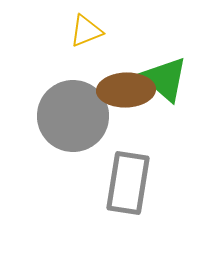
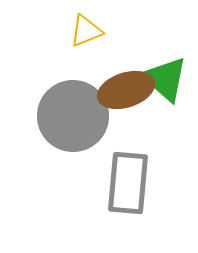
brown ellipse: rotated 16 degrees counterclockwise
gray rectangle: rotated 4 degrees counterclockwise
